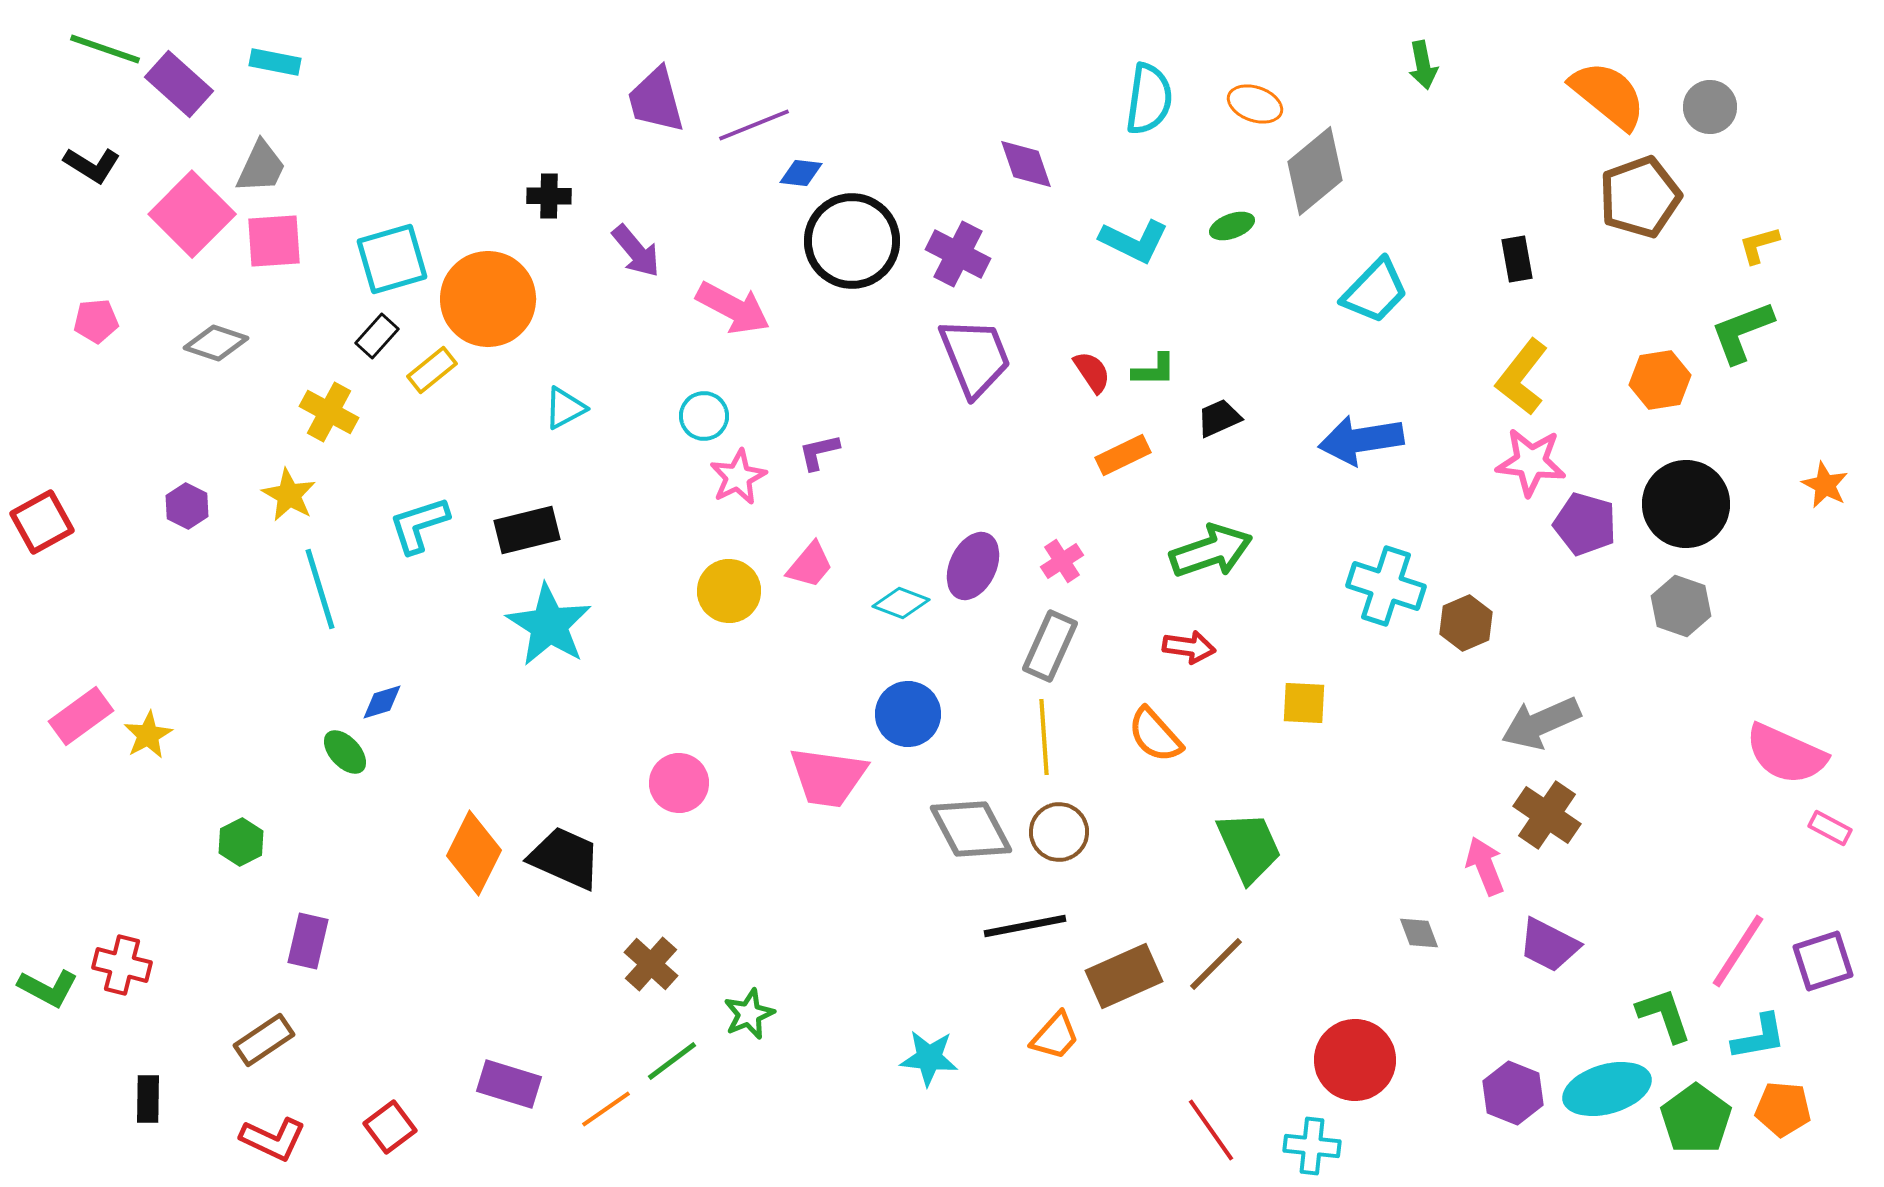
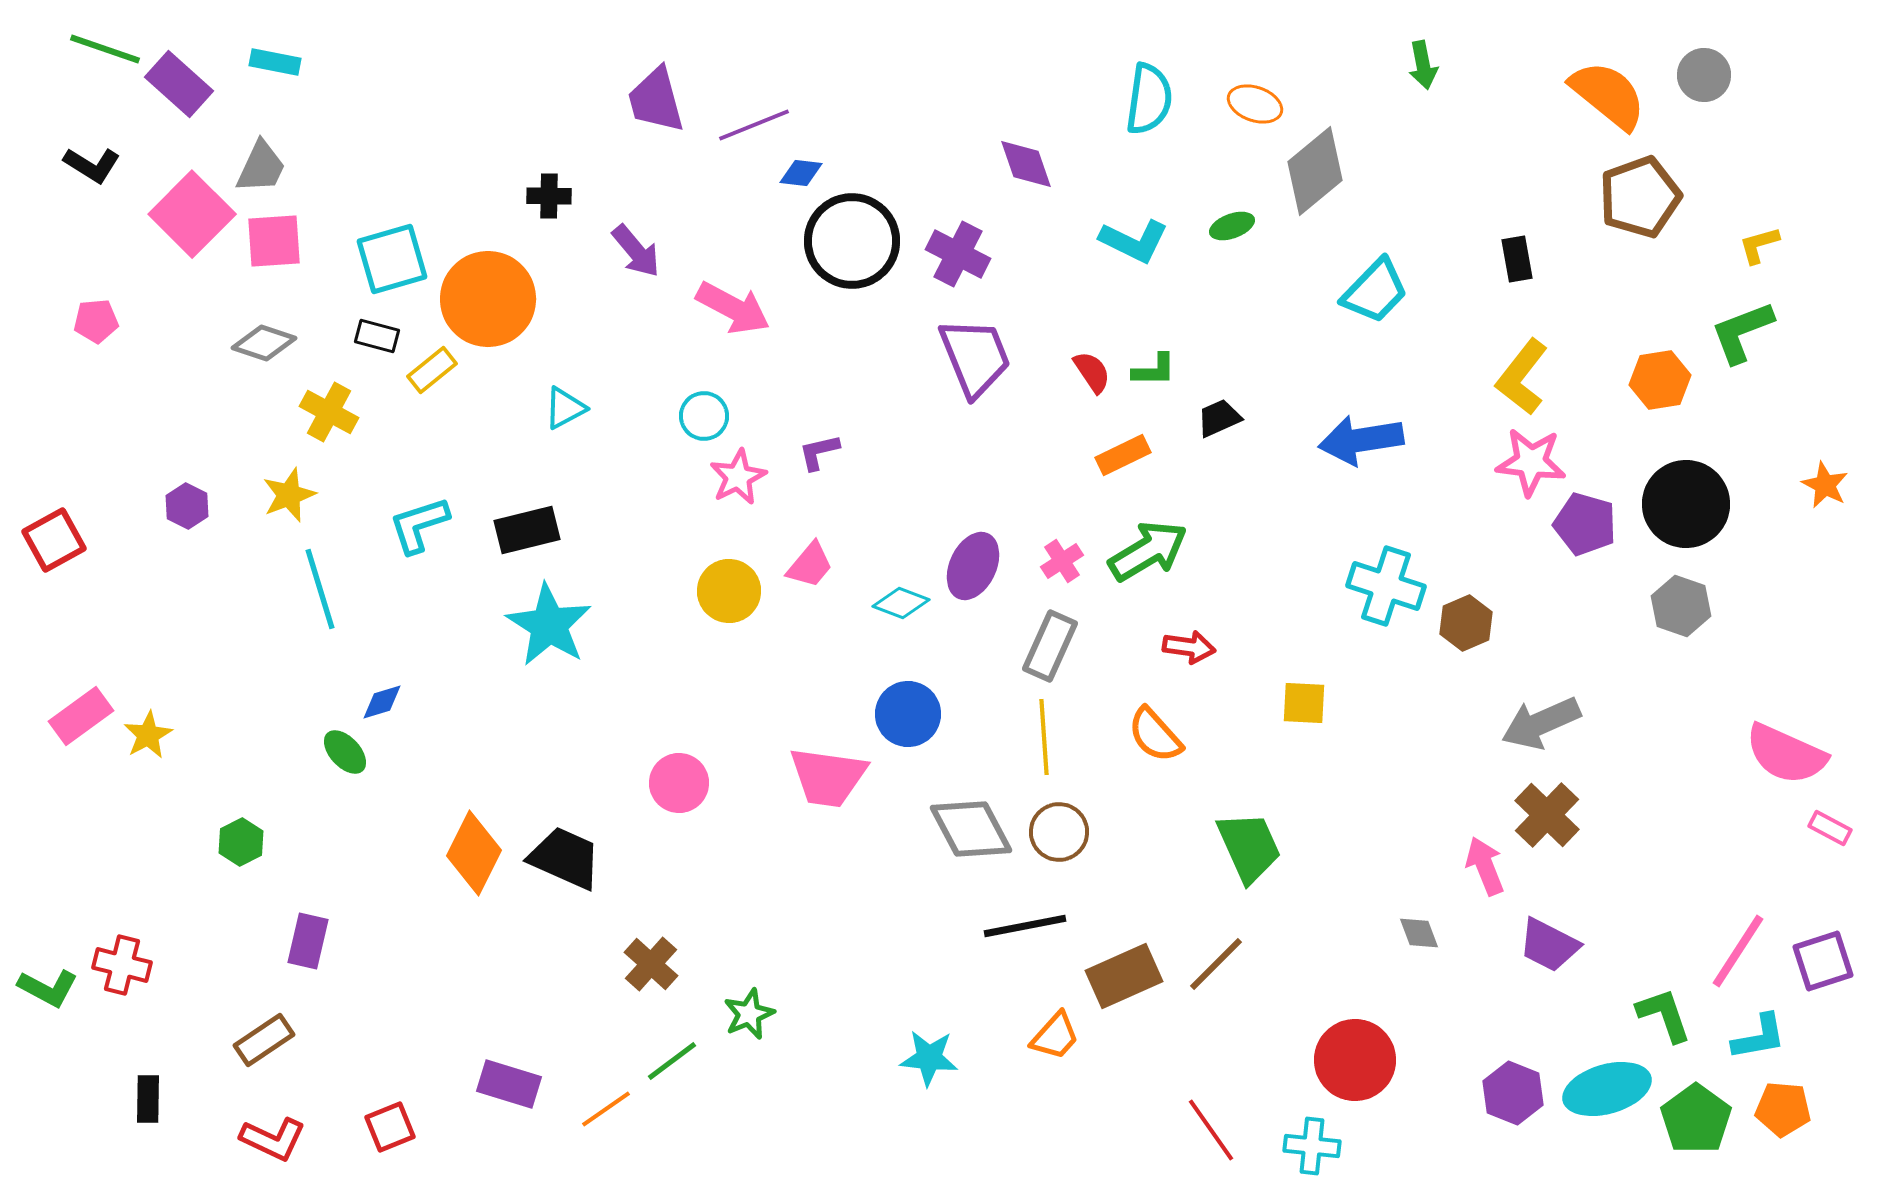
gray circle at (1710, 107): moved 6 px left, 32 px up
black rectangle at (377, 336): rotated 63 degrees clockwise
gray diamond at (216, 343): moved 48 px right
yellow star at (289, 495): rotated 22 degrees clockwise
red square at (42, 522): moved 12 px right, 18 px down
green arrow at (1211, 551): moved 63 px left; rotated 12 degrees counterclockwise
brown cross at (1547, 815): rotated 10 degrees clockwise
red square at (390, 1127): rotated 15 degrees clockwise
